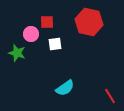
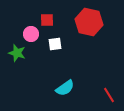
red square: moved 2 px up
red line: moved 1 px left, 1 px up
